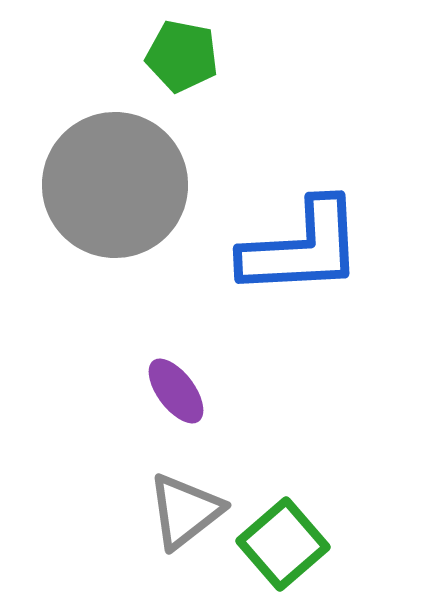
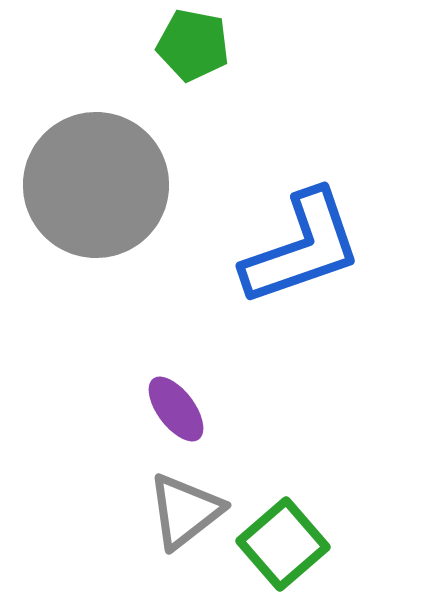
green pentagon: moved 11 px right, 11 px up
gray circle: moved 19 px left
blue L-shape: rotated 16 degrees counterclockwise
purple ellipse: moved 18 px down
